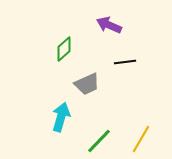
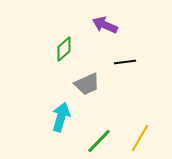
purple arrow: moved 4 px left
yellow line: moved 1 px left, 1 px up
